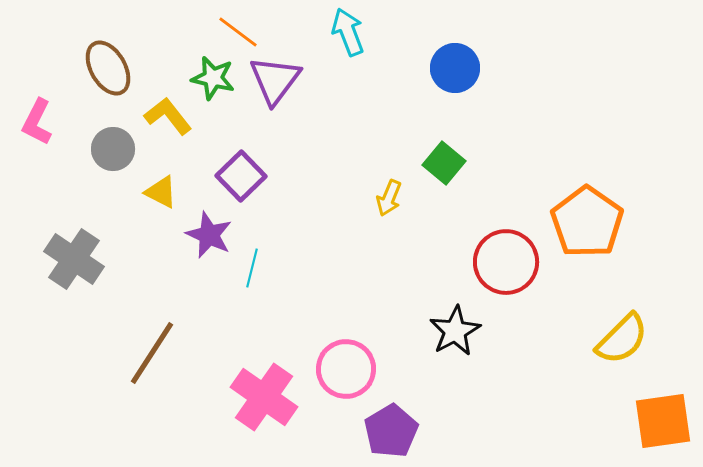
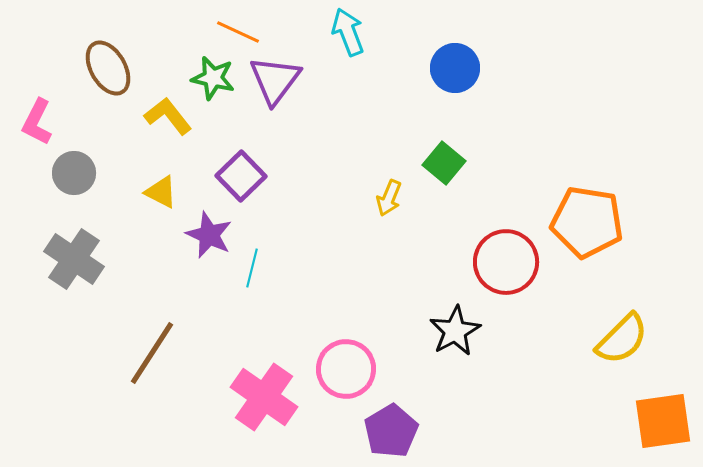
orange line: rotated 12 degrees counterclockwise
gray circle: moved 39 px left, 24 px down
orange pentagon: rotated 26 degrees counterclockwise
